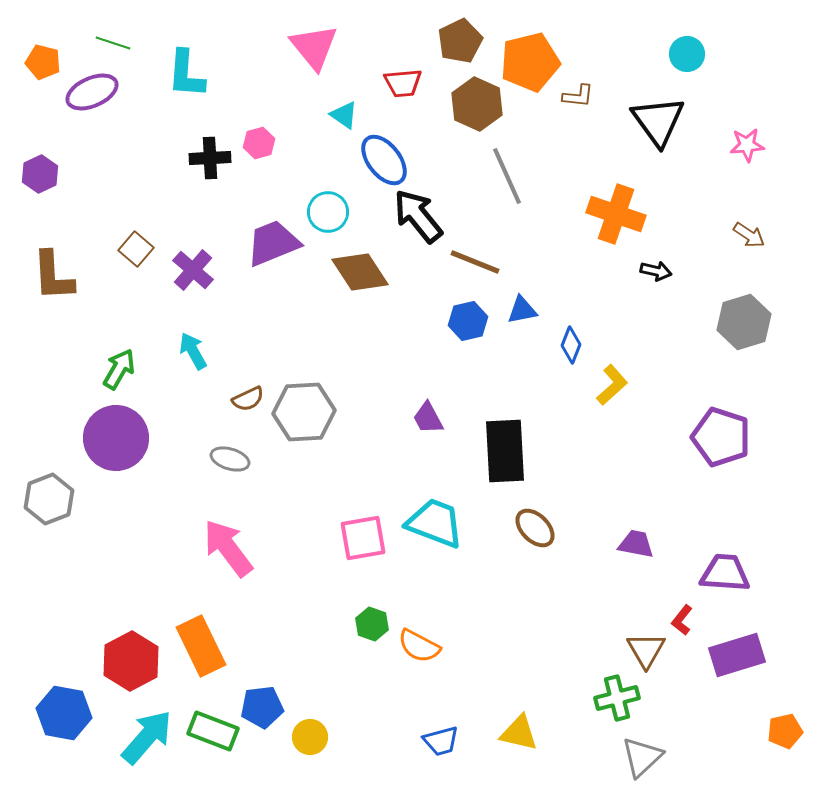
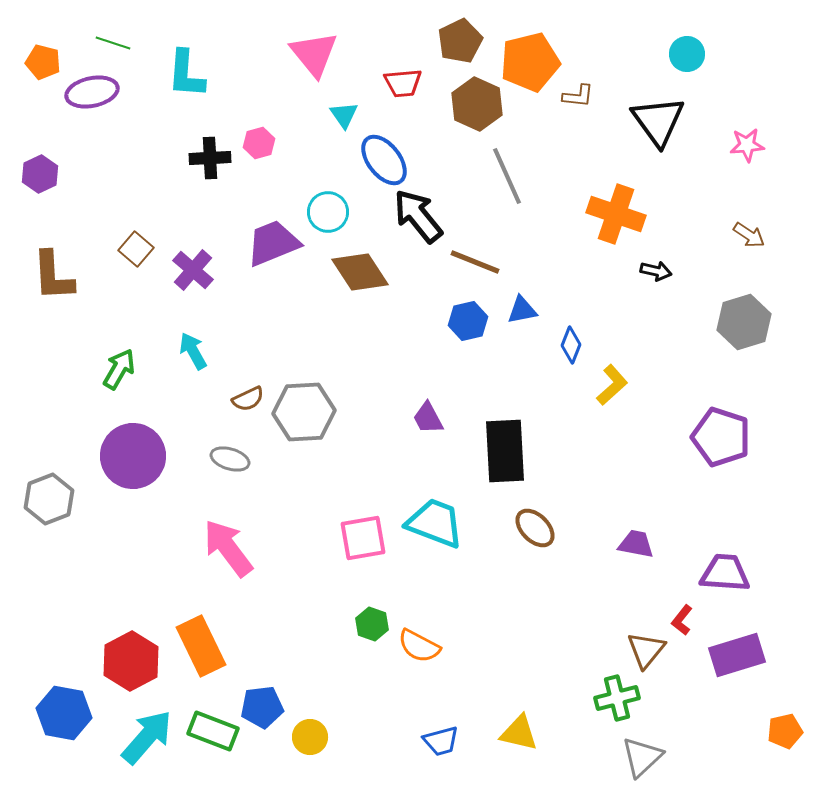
pink triangle at (314, 47): moved 7 px down
purple ellipse at (92, 92): rotated 12 degrees clockwise
cyan triangle at (344, 115): rotated 20 degrees clockwise
purple circle at (116, 438): moved 17 px right, 18 px down
brown triangle at (646, 650): rotated 9 degrees clockwise
